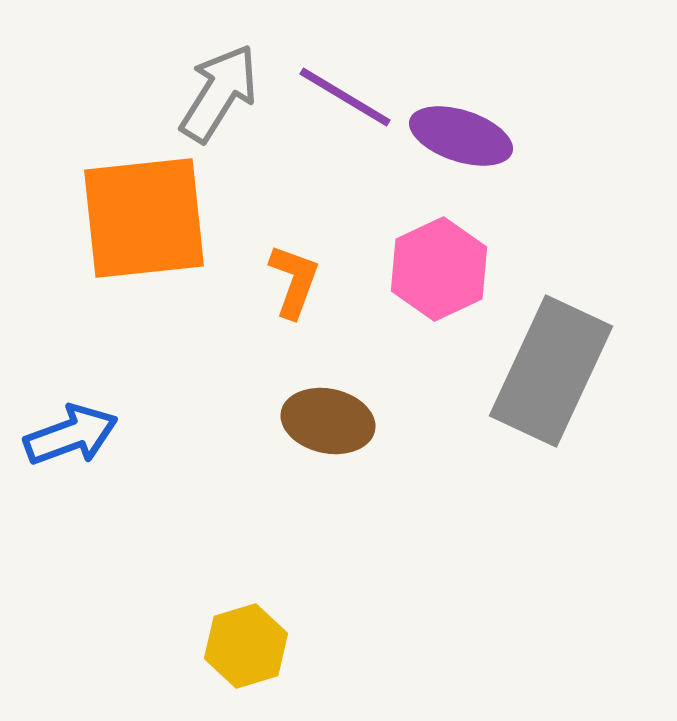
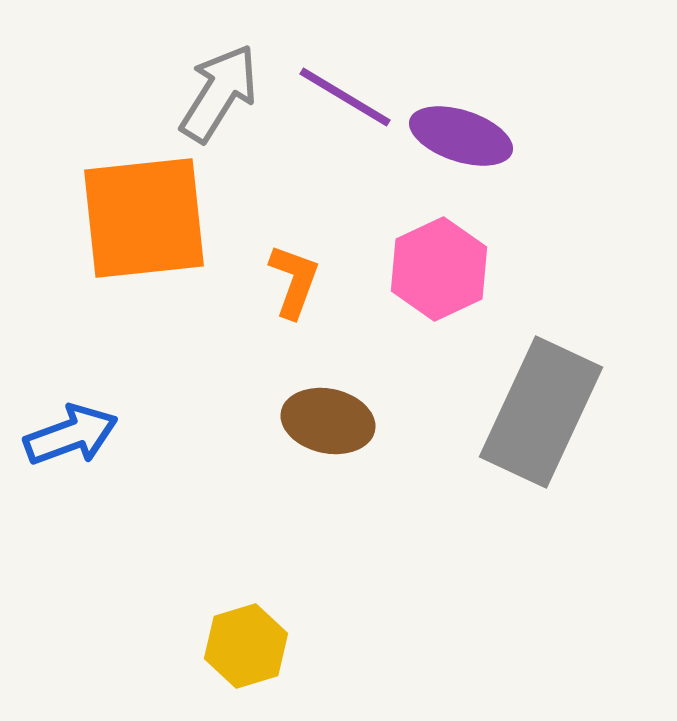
gray rectangle: moved 10 px left, 41 px down
